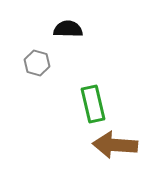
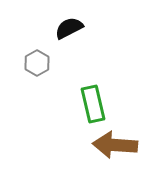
black semicircle: moved 1 px right, 1 px up; rotated 28 degrees counterclockwise
gray hexagon: rotated 15 degrees clockwise
